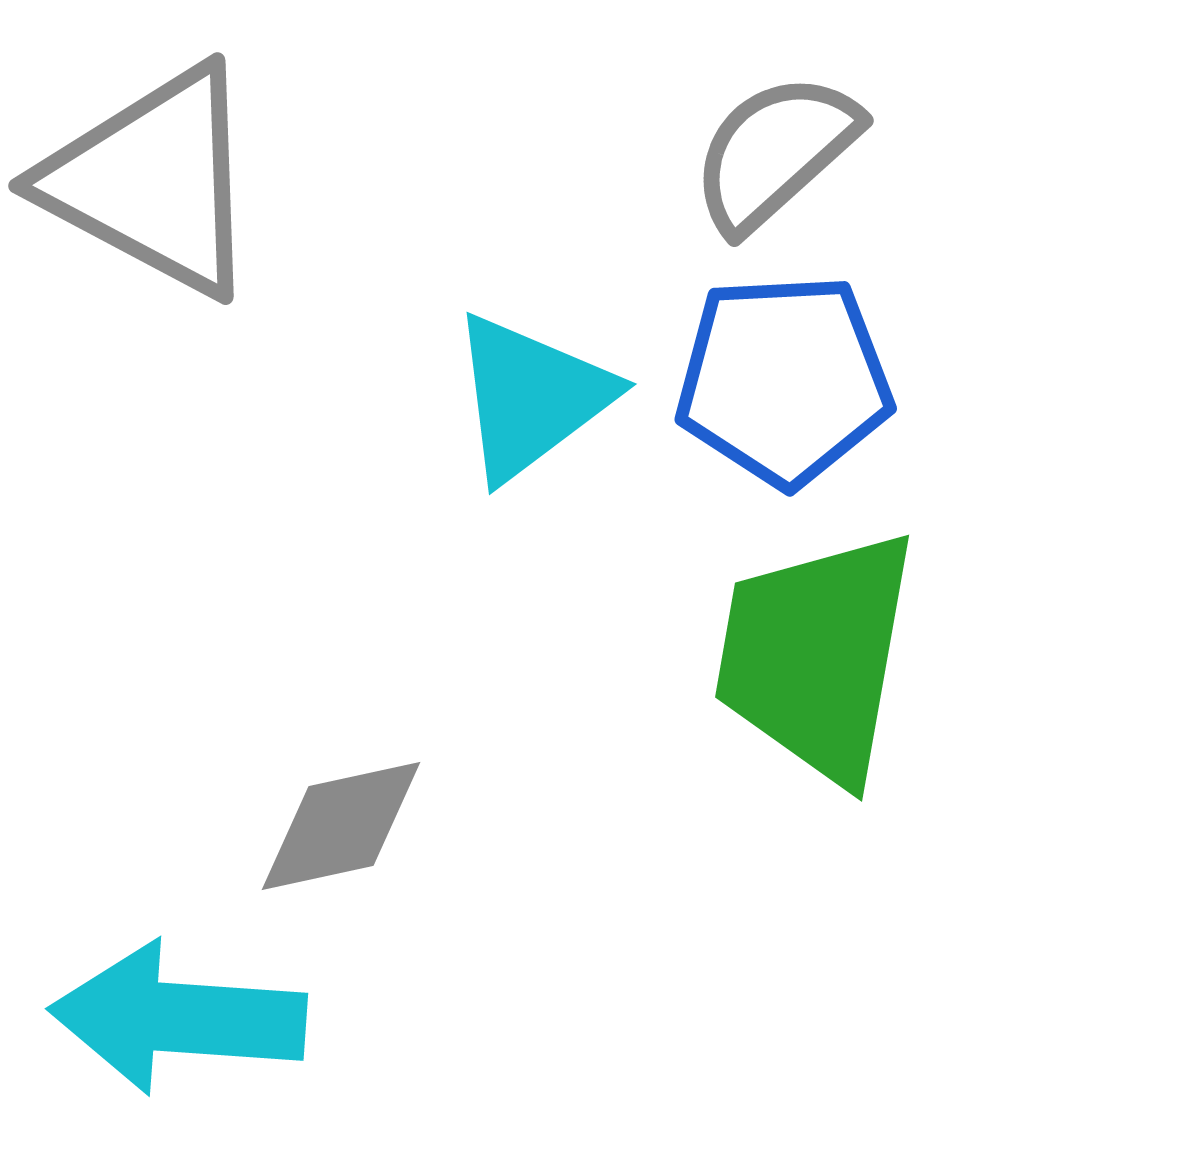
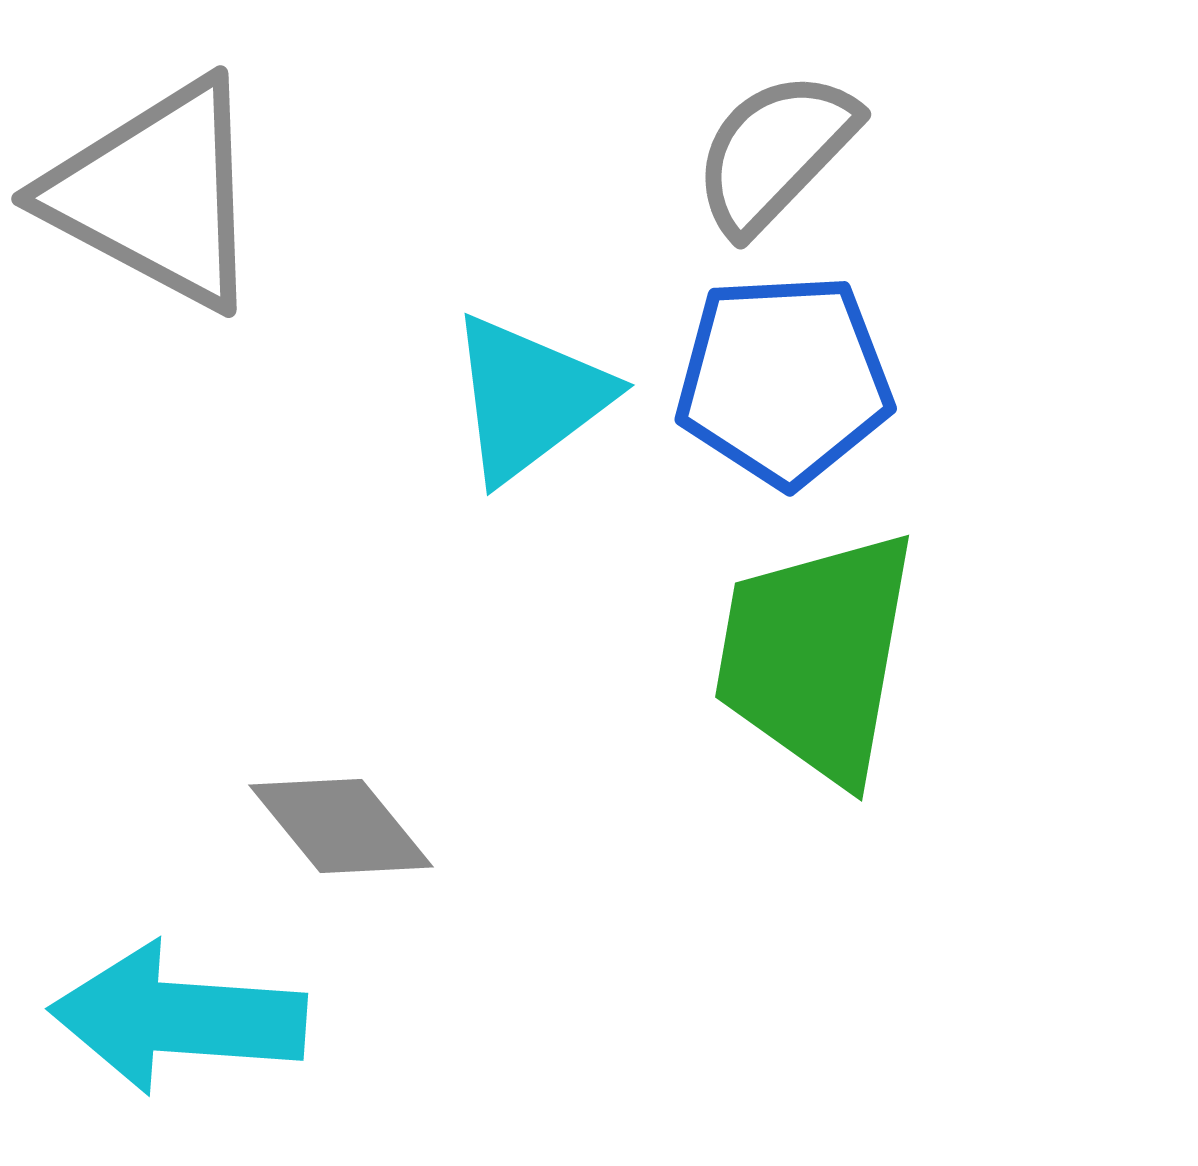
gray semicircle: rotated 4 degrees counterclockwise
gray triangle: moved 3 px right, 13 px down
cyan triangle: moved 2 px left, 1 px down
gray diamond: rotated 63 degrees clockwise
